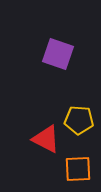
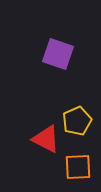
yellow pentagon: moved 2 px left, 1 px down; rotated 28 degrees counterclockwise
orange square: moved 2 px up
